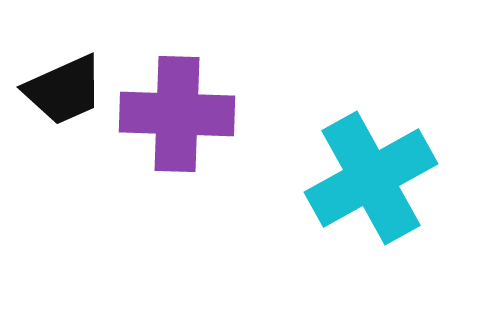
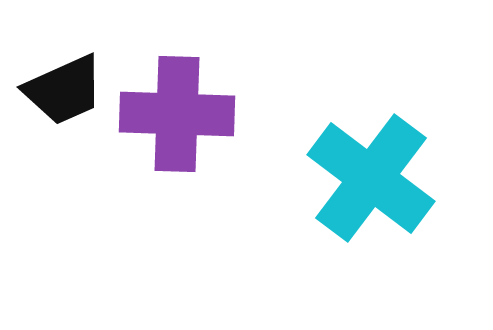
cyan cross: rotated 24 degrees counterclockwise
